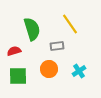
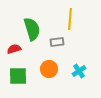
yellow line: moved 5 px up; rotated 40 degrees clockwise
gray rectangle: moved 4 px up
red semicircle: moved 2 px up
